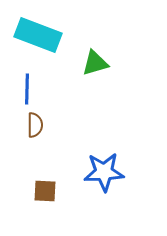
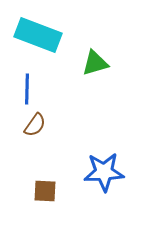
brown semicircle: rotated 35 degrees clockwise
